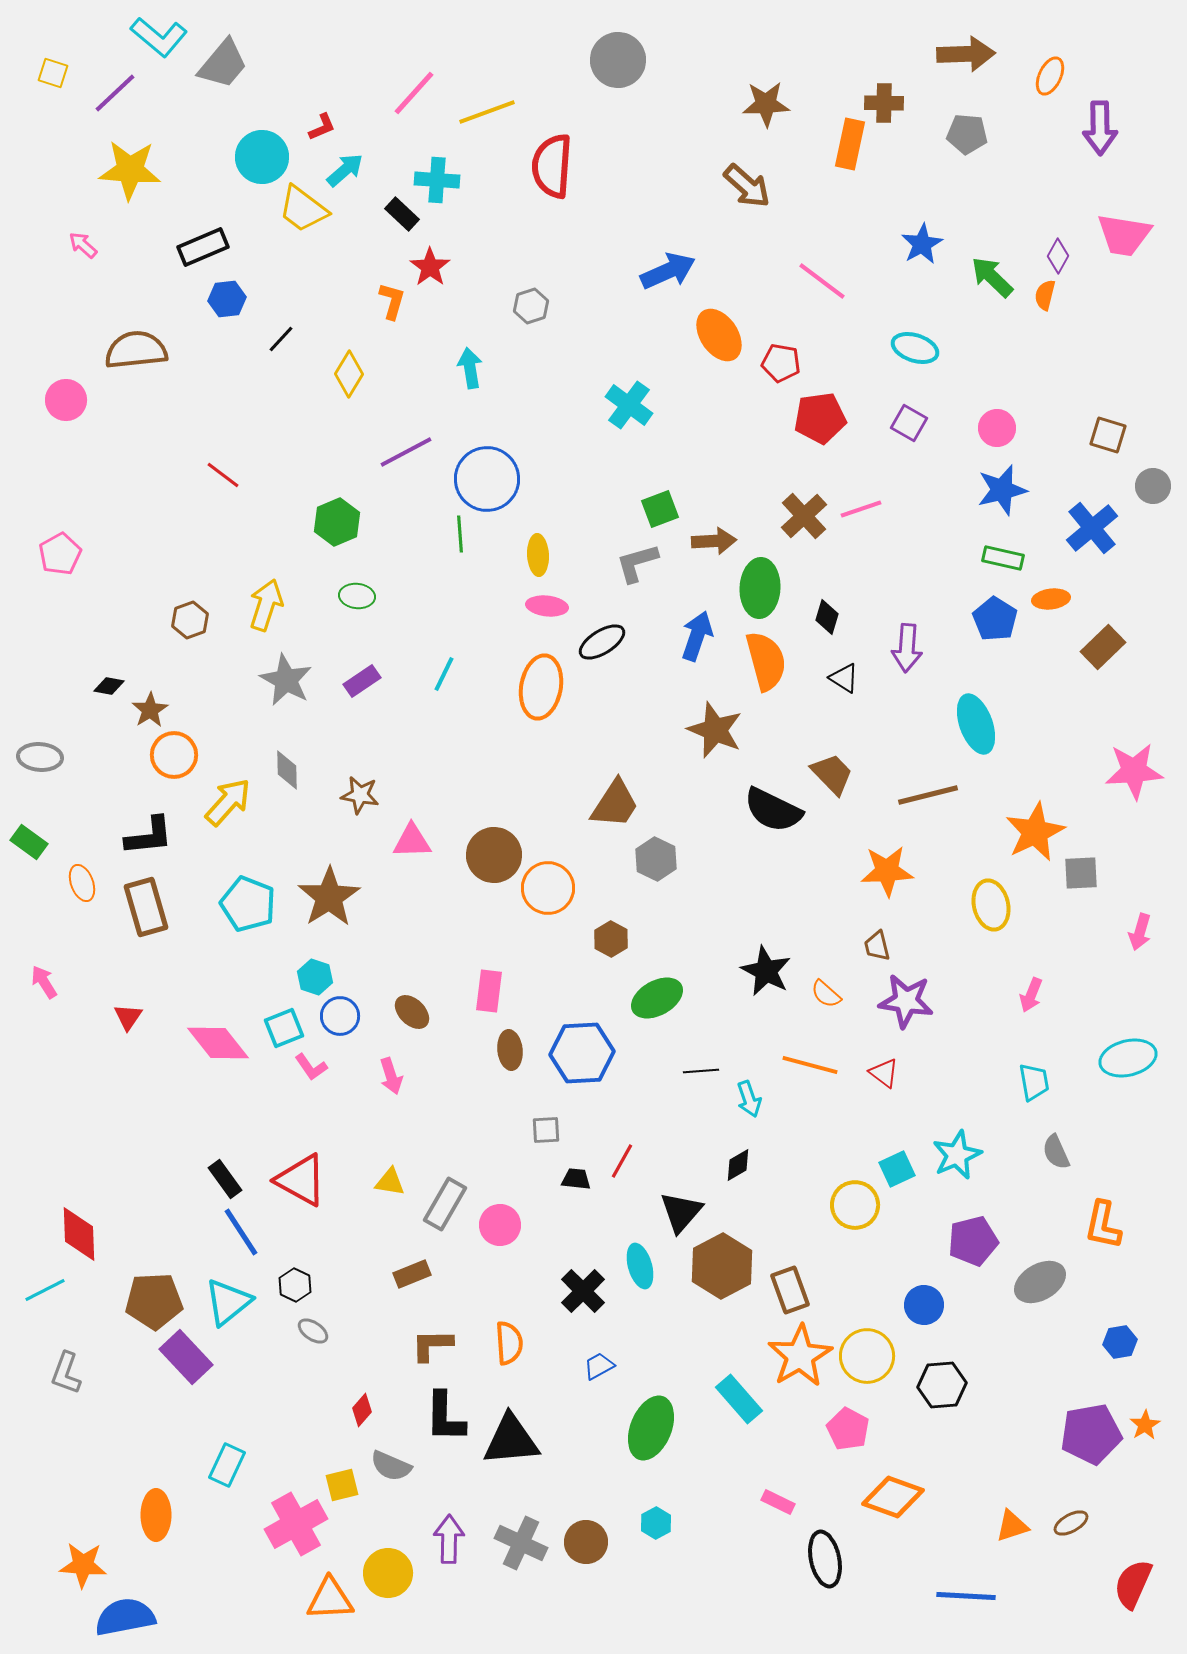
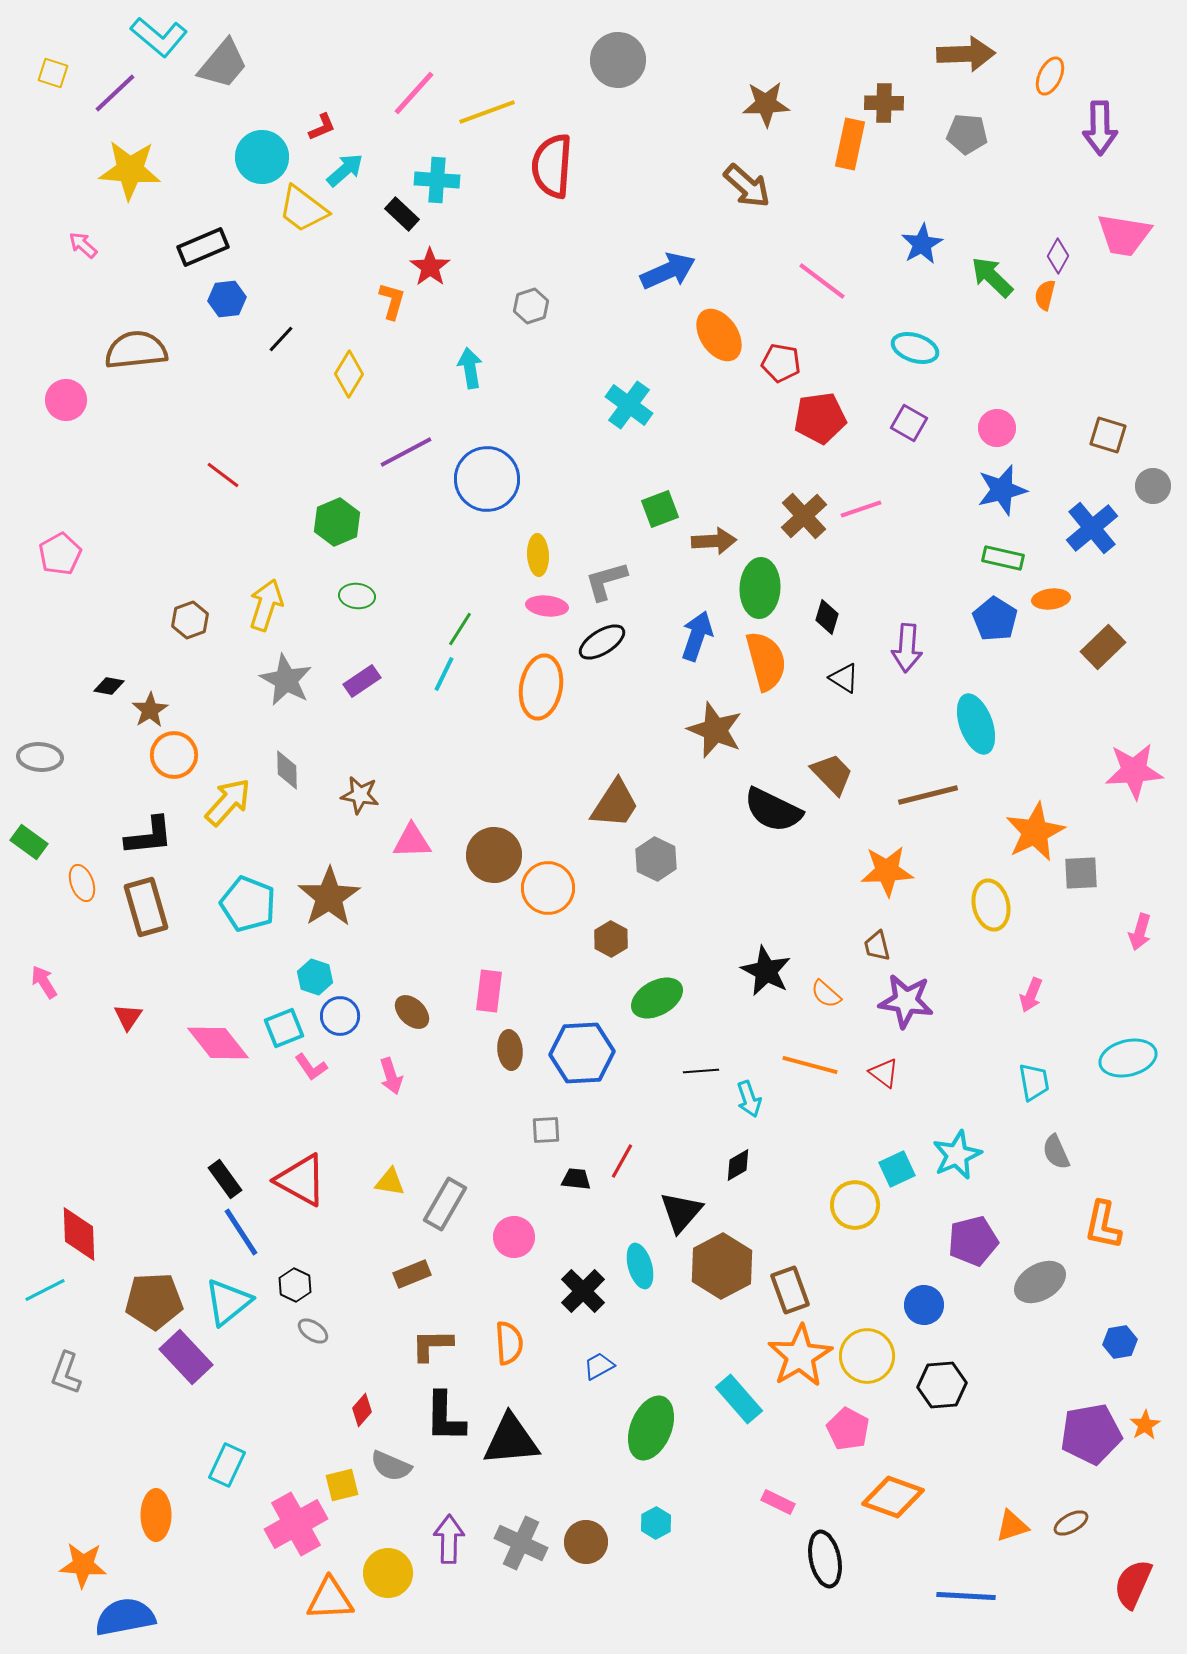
green line at (460, 534): moved 95 px down; rotated 36 degrees clockwise
gray L-shape at (637, 563): moved 31 px left, 18 px down
pink circle at (500, 1225): moved 14 px right, 12 px down
